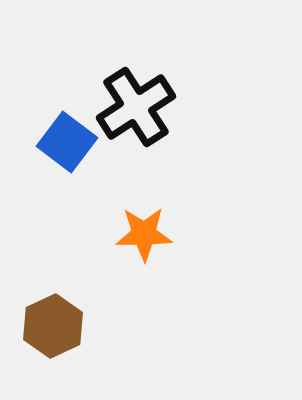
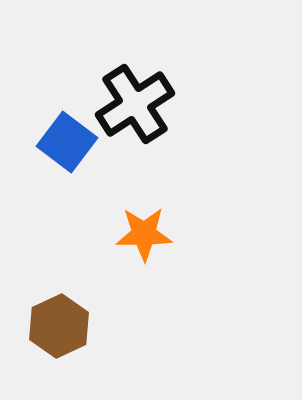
black cross: moved 1 px left, 3 px up
brown hexagon: moved 6 px right
